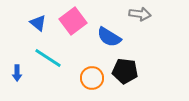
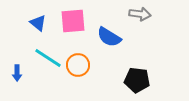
pink square: rotated 32 degrees clockwise
black pentagon: moved 12 px right, 9 px down
orange circle: moved 14 px left, 13 px up
